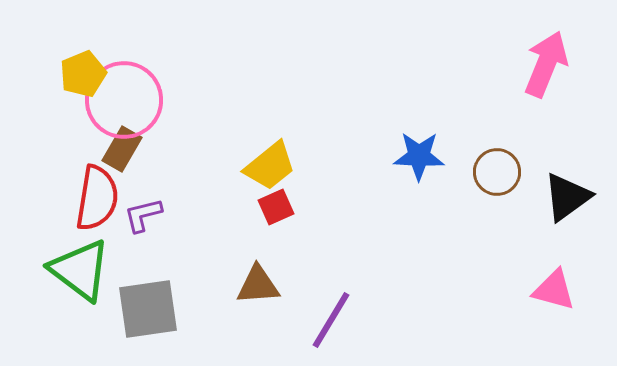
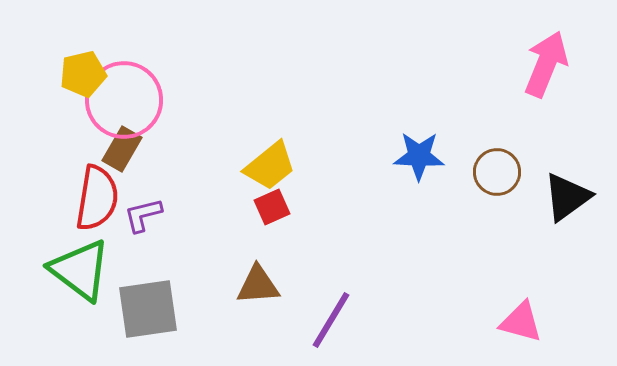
yellow pentagon: rotated 9 degrees clockwise
red square: moved 4 px left
pink triangle: moved 33 px left, 32 px down
